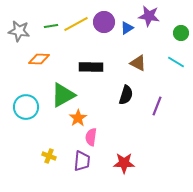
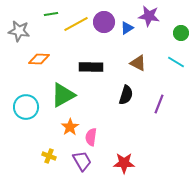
green line: moved 12 px up
purple line: moved 2 px right, 2 px up
orange star: moved 8 px left, 9 px down
purple trapezoid: rotated 35 degrees counterclockwise
